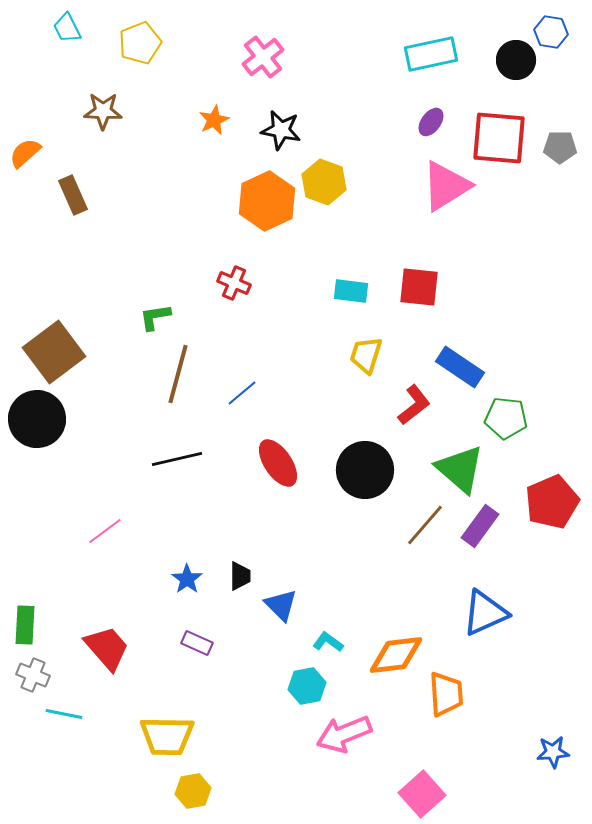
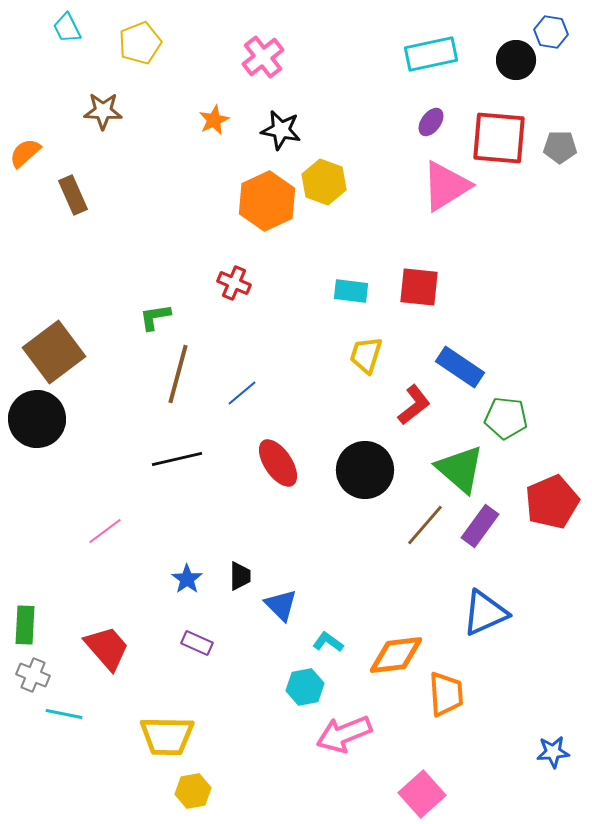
cyan hexagon at (307, 686): moved 2 px left, 1 px down
